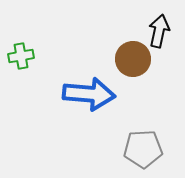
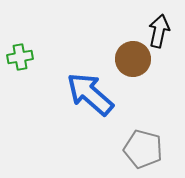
green cross: moved 1 px left, 1 px down
blue arrow: moved 1 px right; rotated 144 degrees counterclockwise
gray pentagon: rotated 18 degrees clockwise
